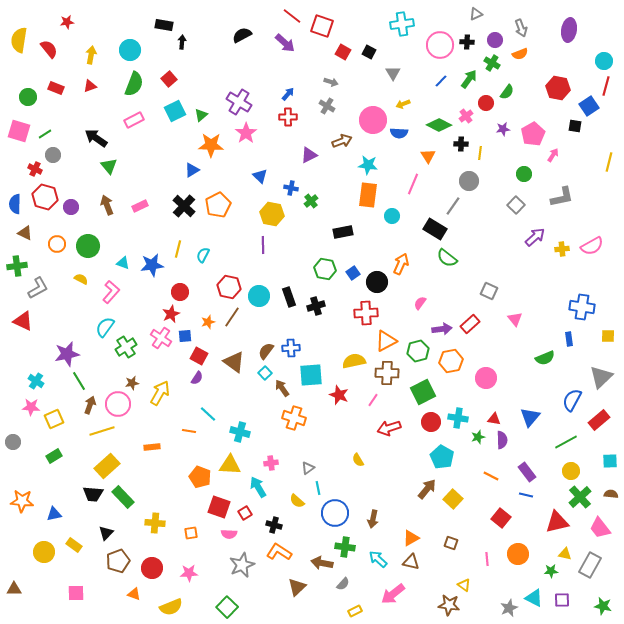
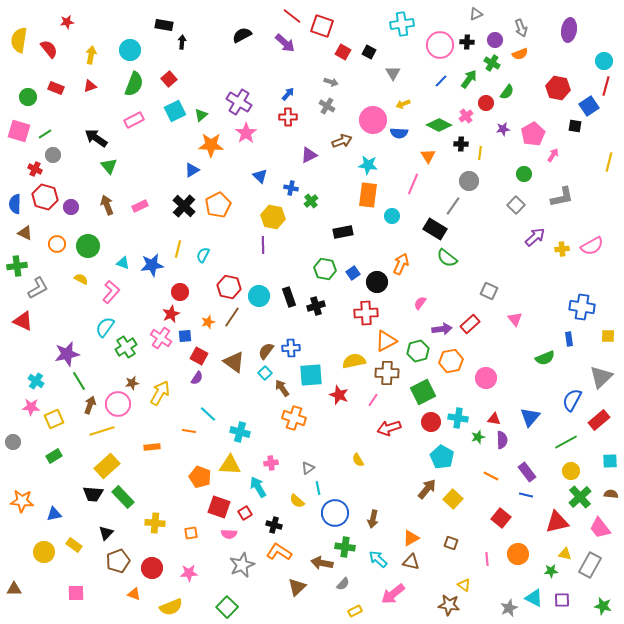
yellow hexagon at (272, 214): moved 1 px right, 3 px down
